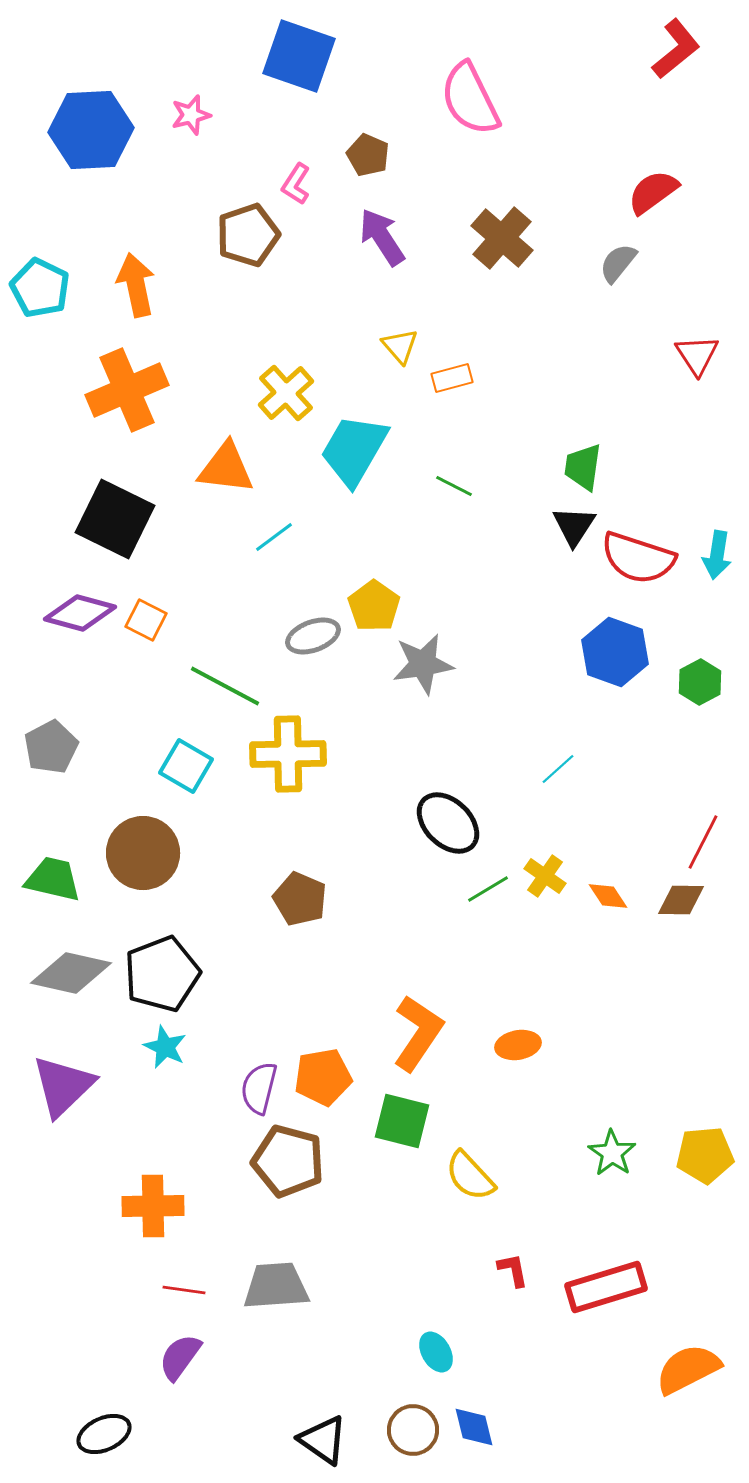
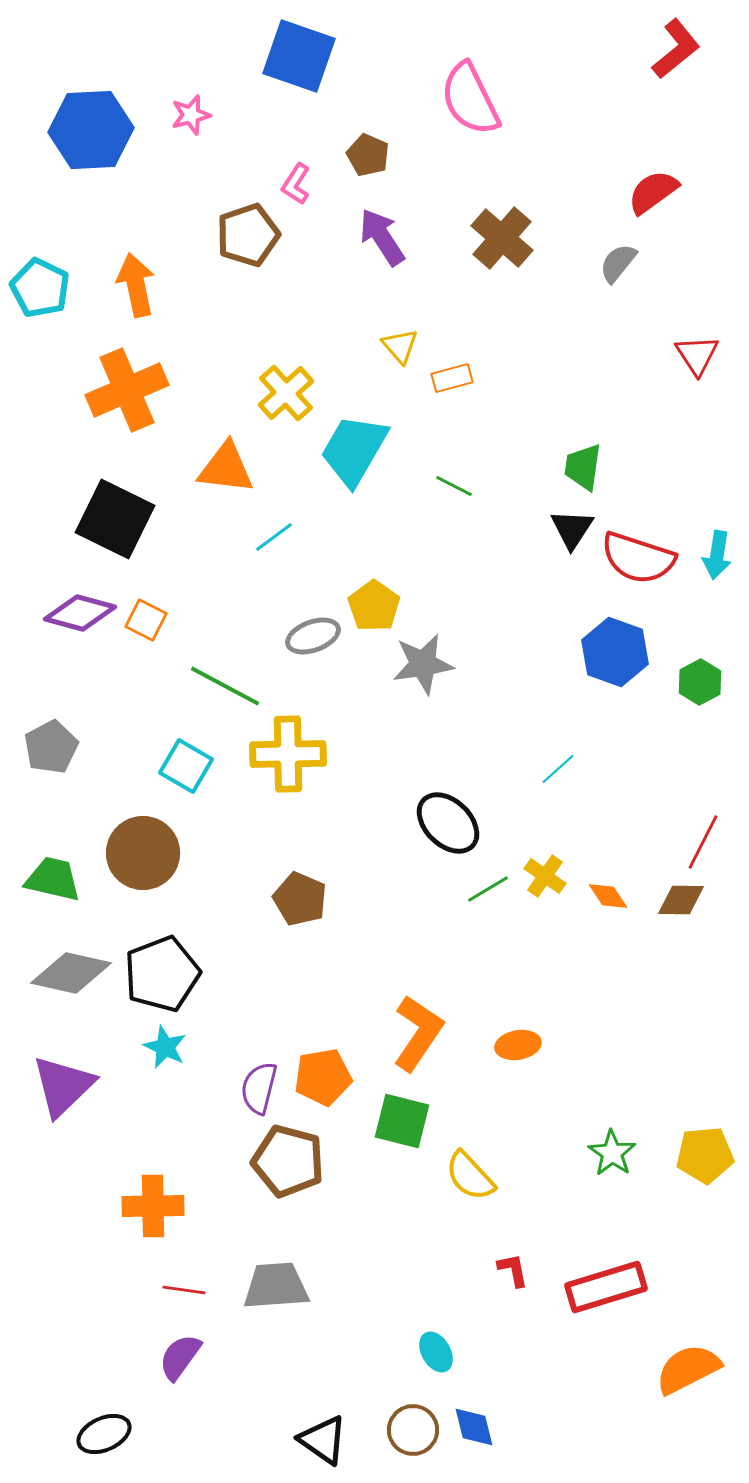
black triangle at (574, 526): moved 2 px left, 3 px down
